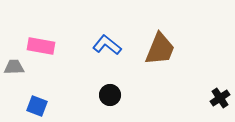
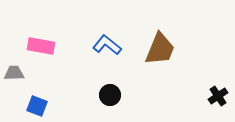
gray trapezoid: moved 6 px down
black cross: moved 2 px left, 2 px up
